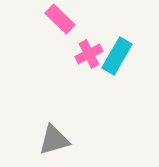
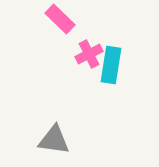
cyan rectangle: moved 6 px left, 9 px down; rotated 21 degrees counterclockwise
gray triangle: rotated 24 degrees clockwise
